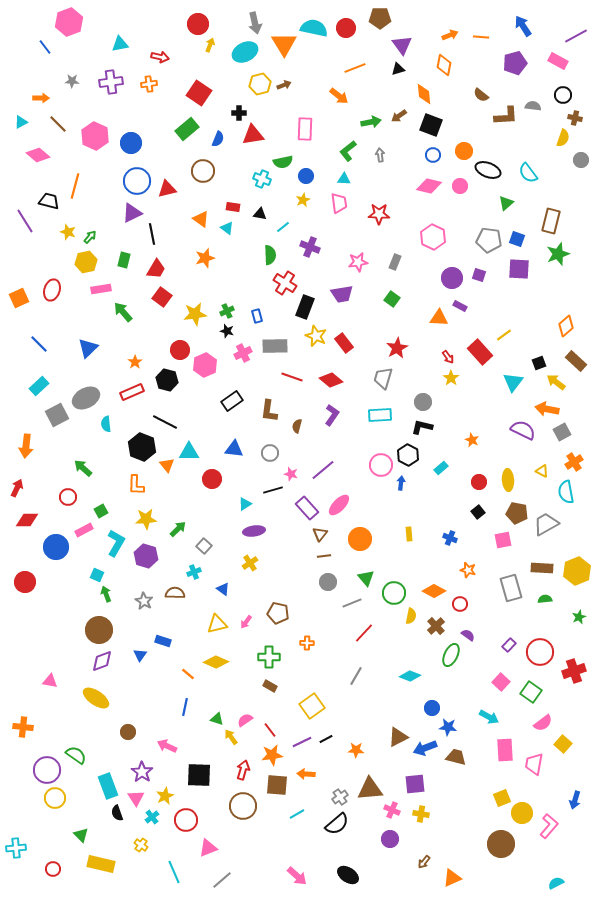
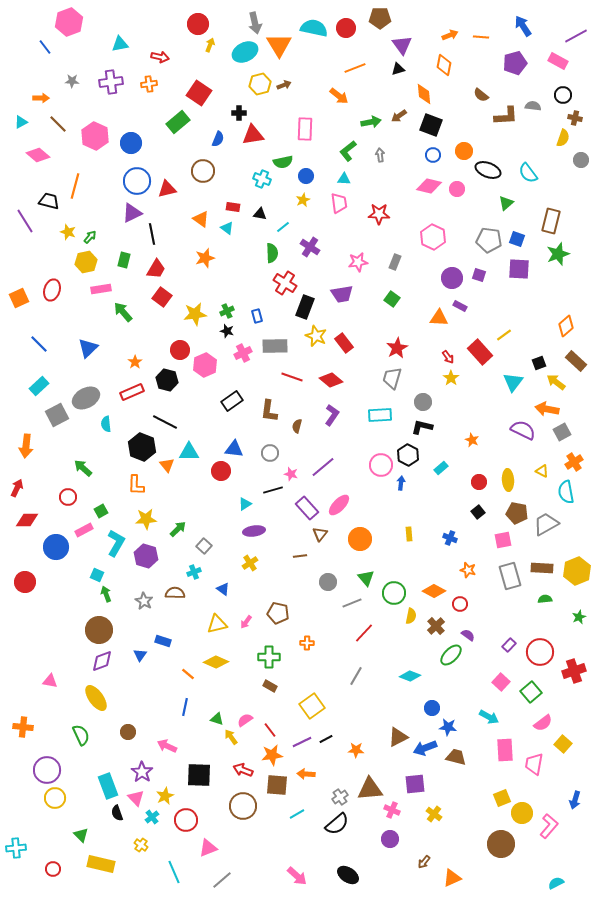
orange triangle at (284, 44): moved 5 px left, 1 px down
green rectangle at (187, 129): moved 9 px left, 7 px up
pink circle at (460, 186): moved 3 px left, 3 px down
purple cross at (310, 247): rotated 12 degrees clockwise
green semicircle at (270, 255): moved 2 px right, 2 px up
gray trapezoid at (383, 378): moved 9 px right
purple line at (323, 470): moved 3 px up
red circle at (212, 479): moved 9 px right, 8 px up
brown line at (324, 556): moved 24 px left
gray rectangle at (511, 588): moved 1 px left, 12 px up
green ellipse at (451, 655): rotated 20 degrees clockwise
green square at (531, 692): rotated 15 degrees clockwise
yellow ellipse at (96, 698): rotated 20 degrees clockwise
green semicircle at (76, 755): moved 5 px right, 20 px up; rotated 30 degrees clockwise
red arrow at (243, 770): rotated 84 degrees counterclockwise
pink triangle at (136, 798): rotated 12 degrees counterclockwise
yellow cross at (421, 814): moved 13 px right; rotated 28 degrees clockwise
